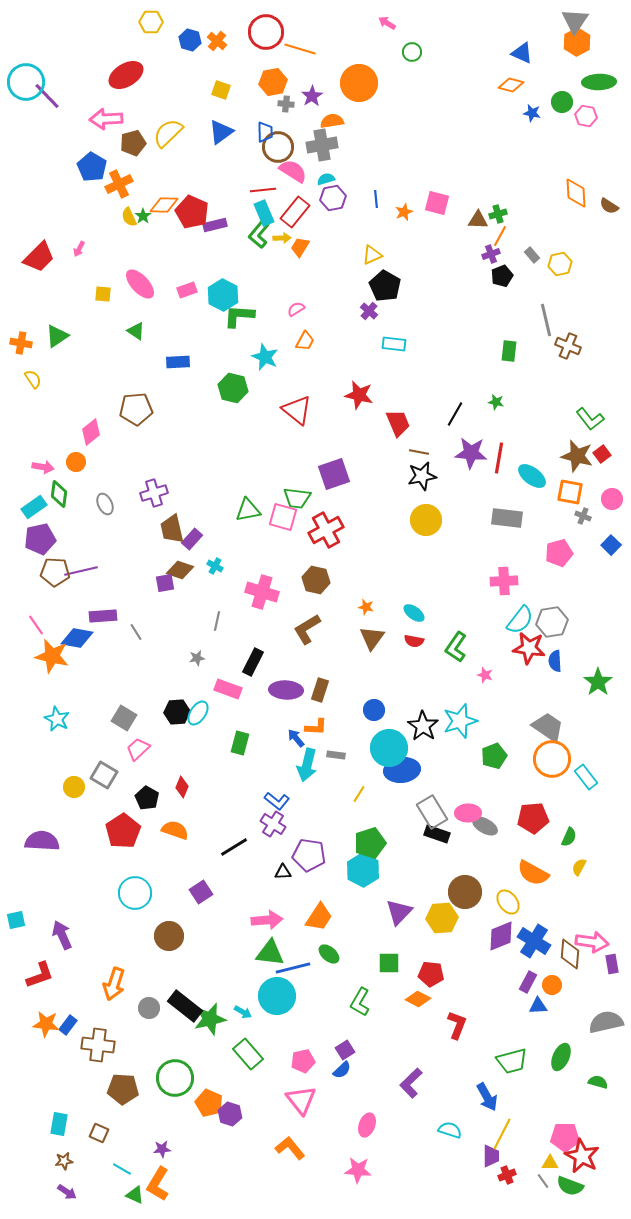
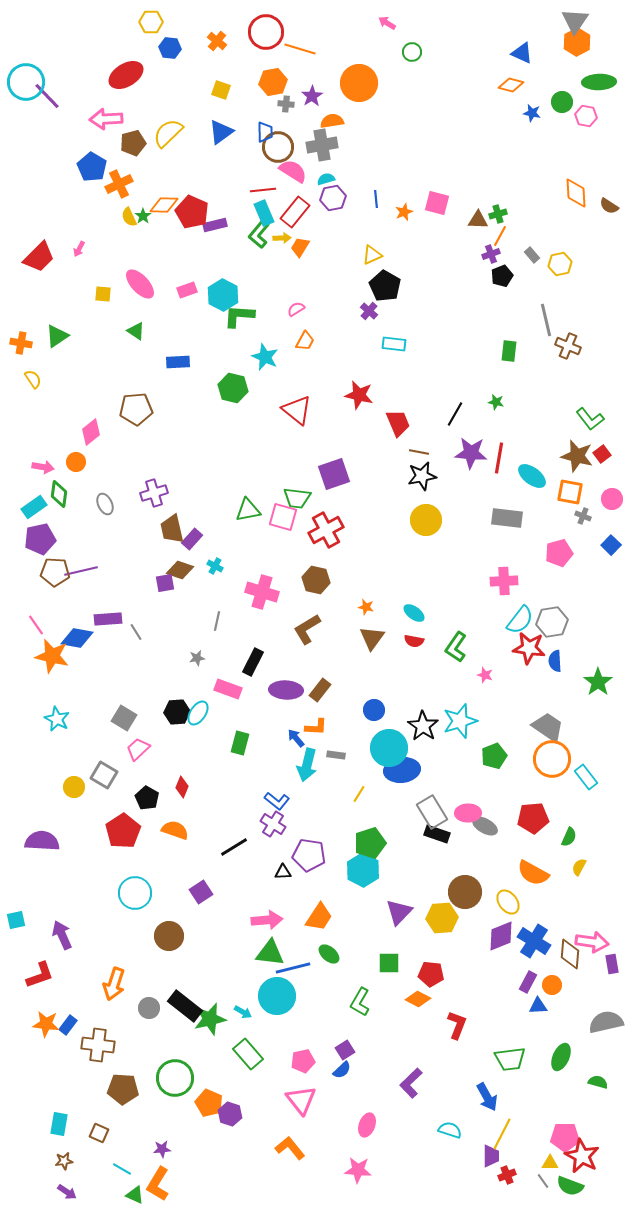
blue hexagon at (190, 40): moved 20 px left, 8 px down; rotated 10 degrees counterclockwise
purple rectangle at (103, 616): moved 5 px right, 3 px down
brown rectangle at (320, 690): rotated 20 degrees clockwise
green trapezoid at (512, 1061): moved 2 px left, 2 px up; rotated 8 degrees clockwise
